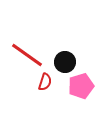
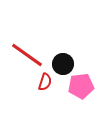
black circle: moved 2 px left, 2 px down
pink pentagon: rotated 10 degrees clockwise
